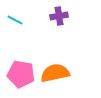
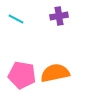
cyan line: moved 1 px right, 1 px up
pink pentagon: moved 1 px right, 1 px down
